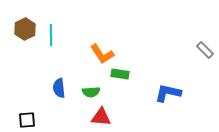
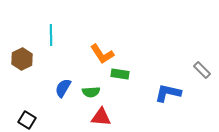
brown hexagon: moved 3 px left, 30 px down
gray rectangle: moved 3 px left, 20 px down
blue semicircle: moved 4 px right; rotated 36 degrees clockwise
black square: rotated 36 degrees clockwise
